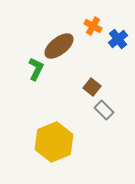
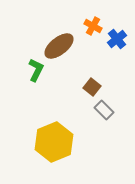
blue cross: moved 1 px left
green L-shape: moved 1 px down
